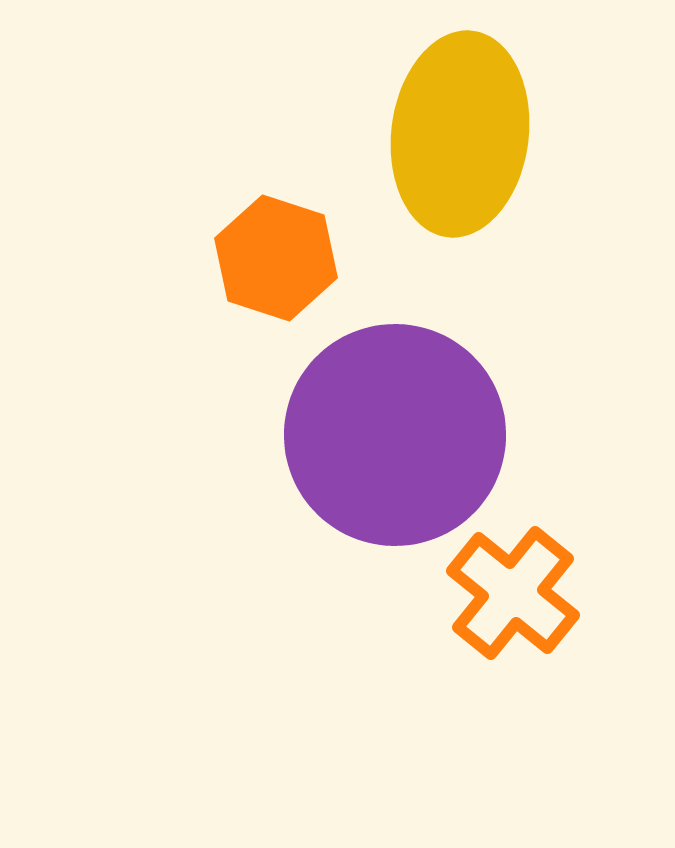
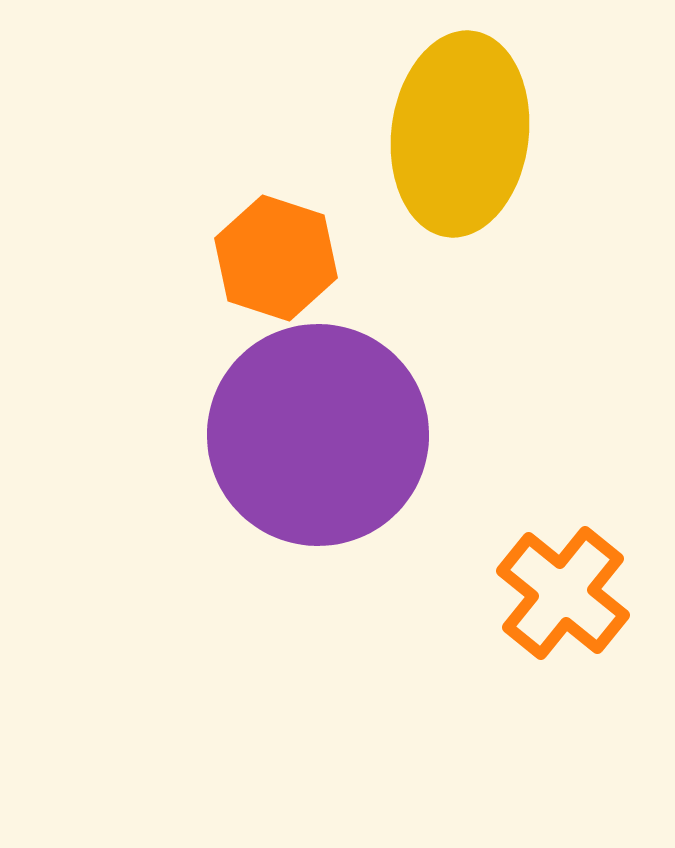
purple circle: moved 77 px left
orange cross: moved 50 px right
